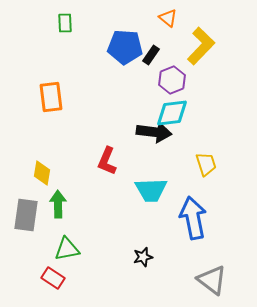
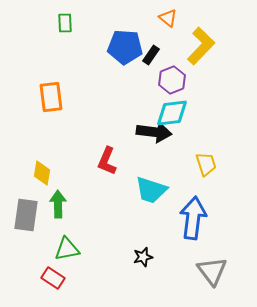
cyan trapezoid: rotated 20 degrees clockwise
blue arrow: rotated 18 degrees clockwise
gray triangle: moved 9 px up; rotated 16 degrees clockwise
